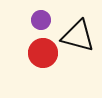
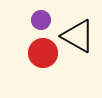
black triangle: rotated 15 degrees clockwise
